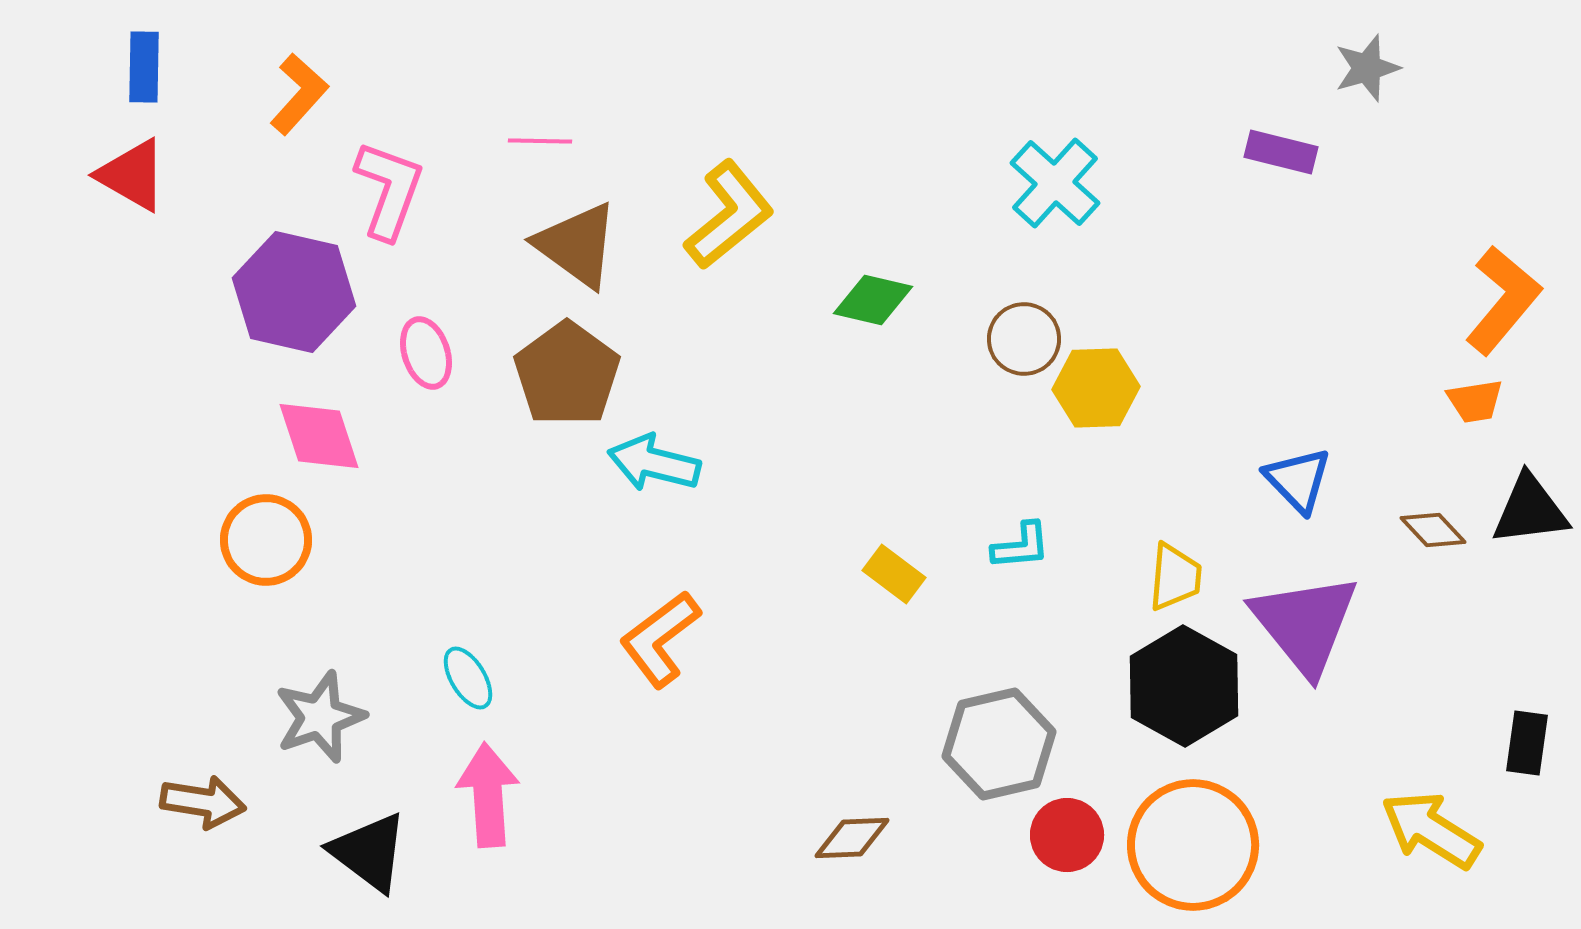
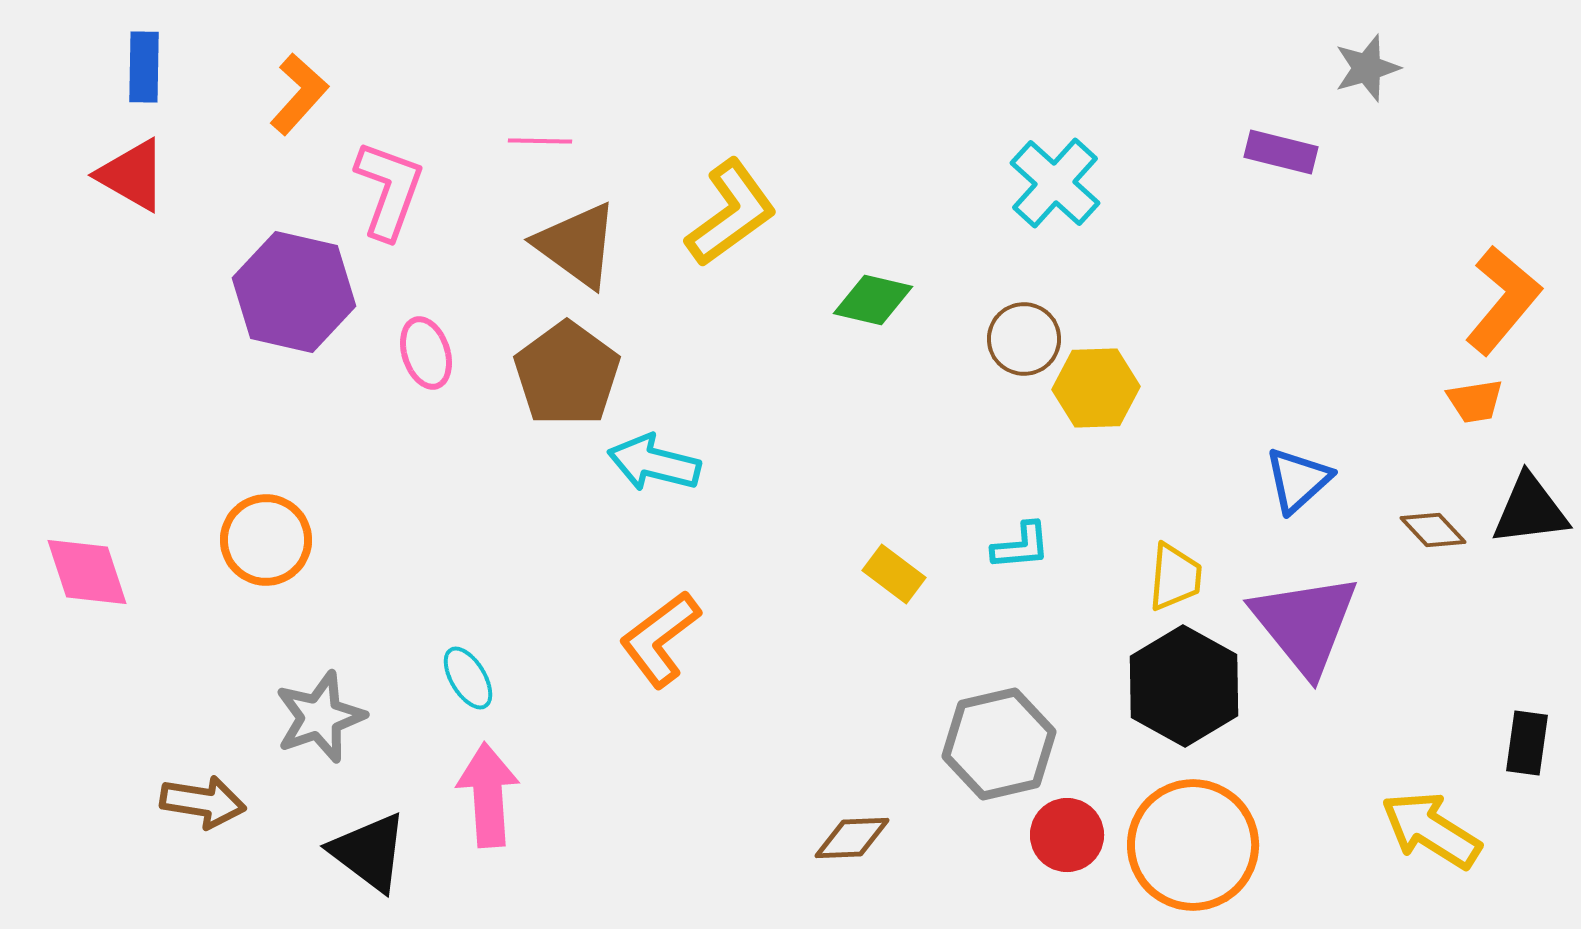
yellow L-shape at (729, 215): moved 2 px right, 2 px up; rotated 3 degrees clockwise
pink diamond at (319, 436): moved 232 px left, 136 px down
blue triangle at (1298, 480): rotated 32 degrees clockwise
